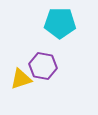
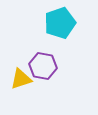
cyan pentagon: rotated 20 degrees counterclockwise
